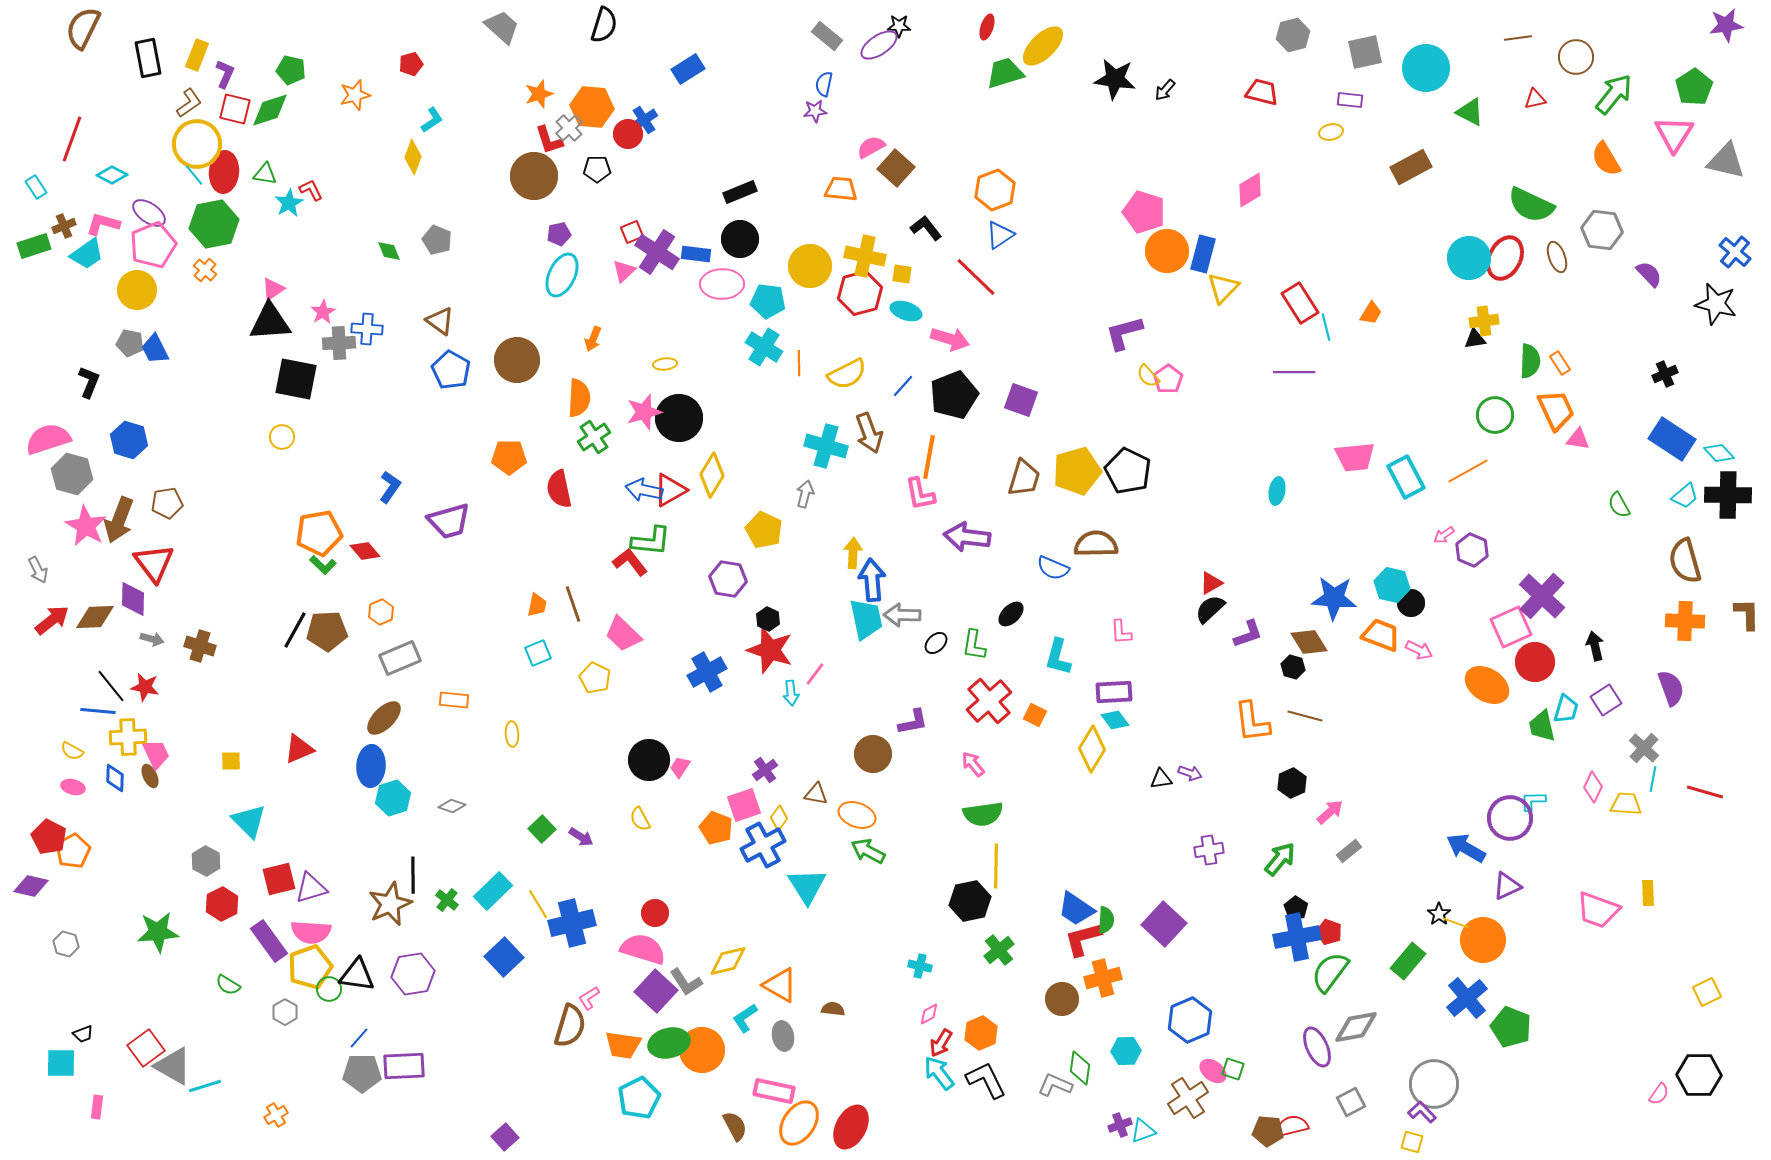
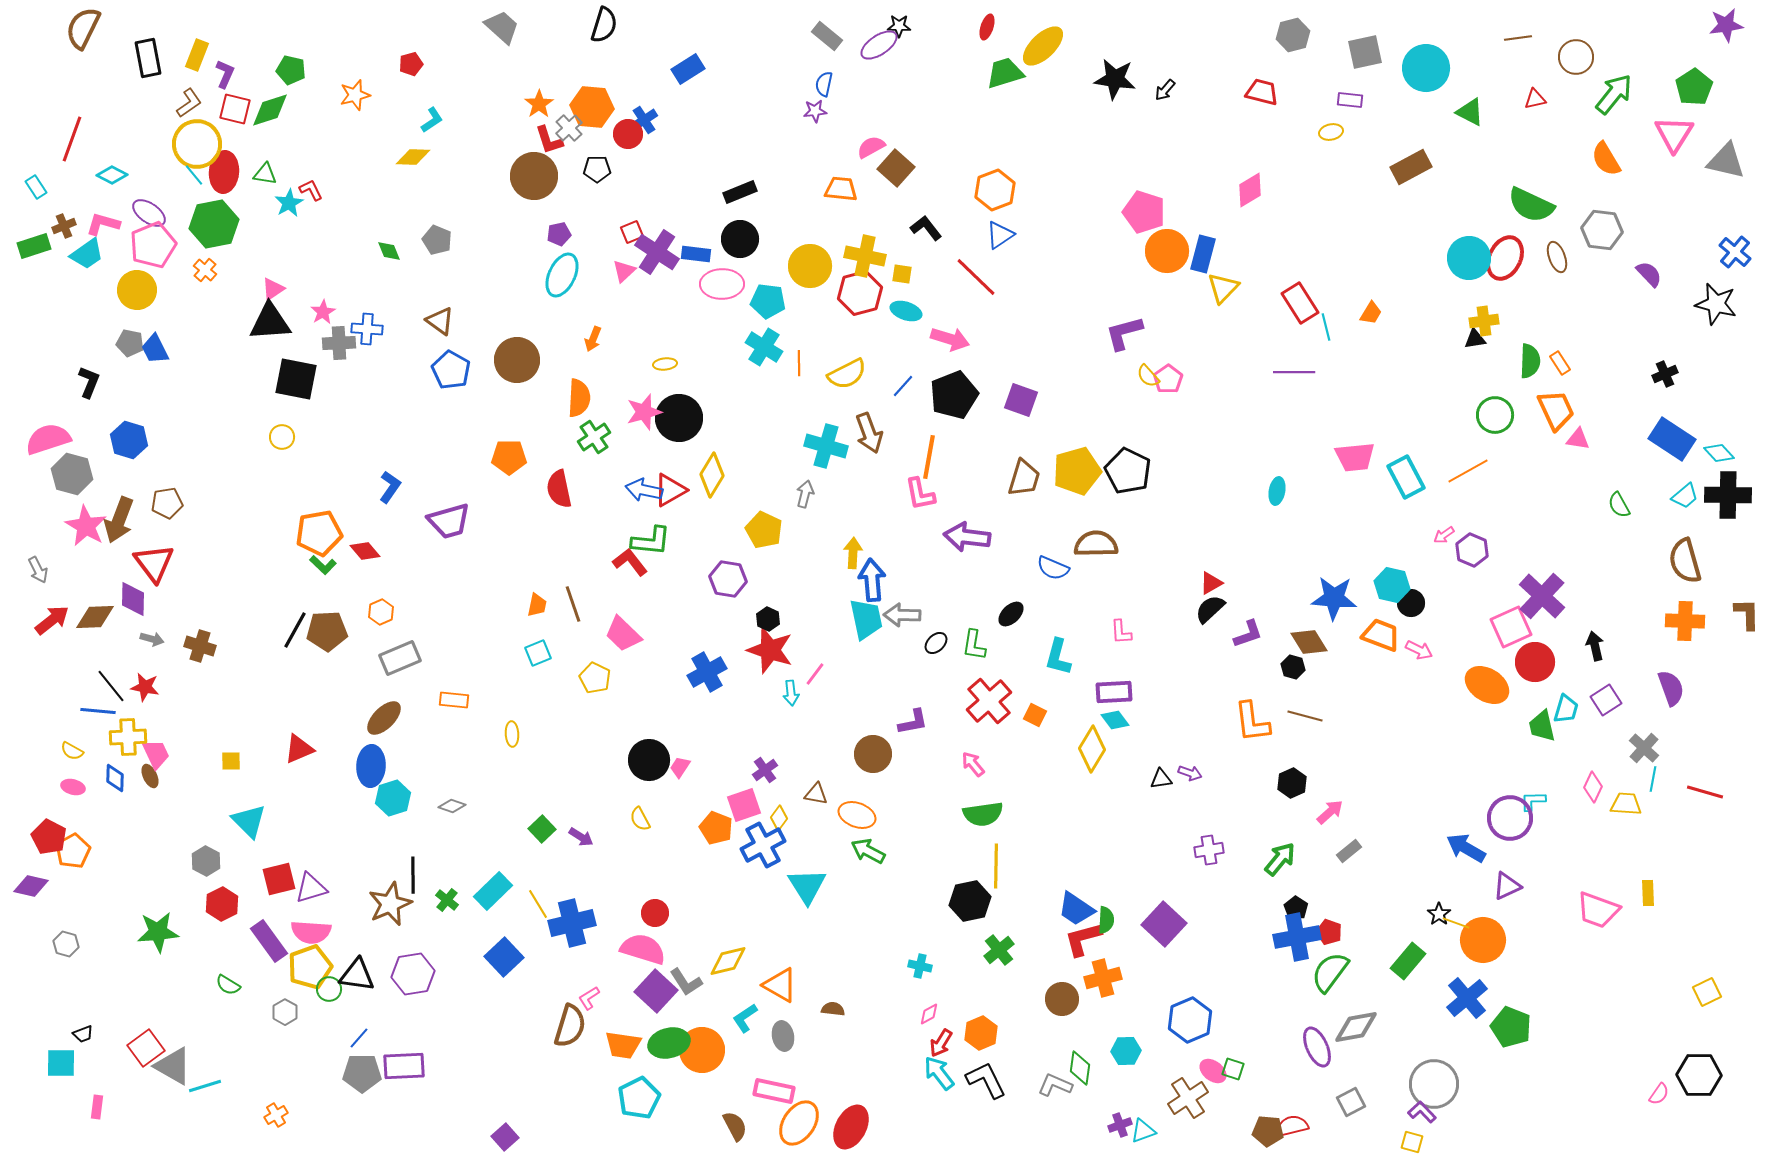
orange star at (539, 94): moved 10 px down; rotated 16 degrees counterclockwise
yellow diamond at (413, 157): rotated 72 degrees clockwise
